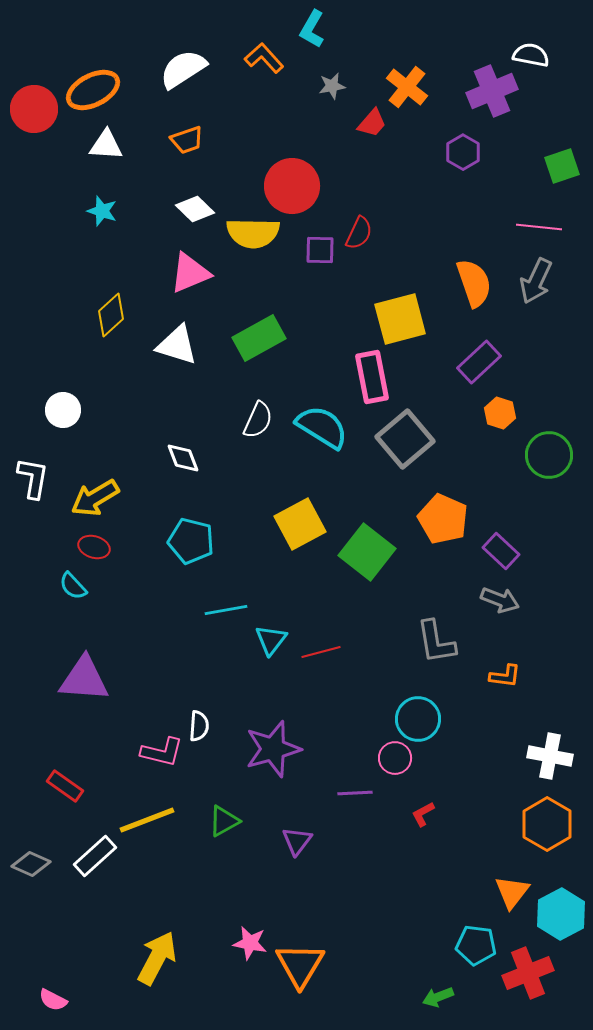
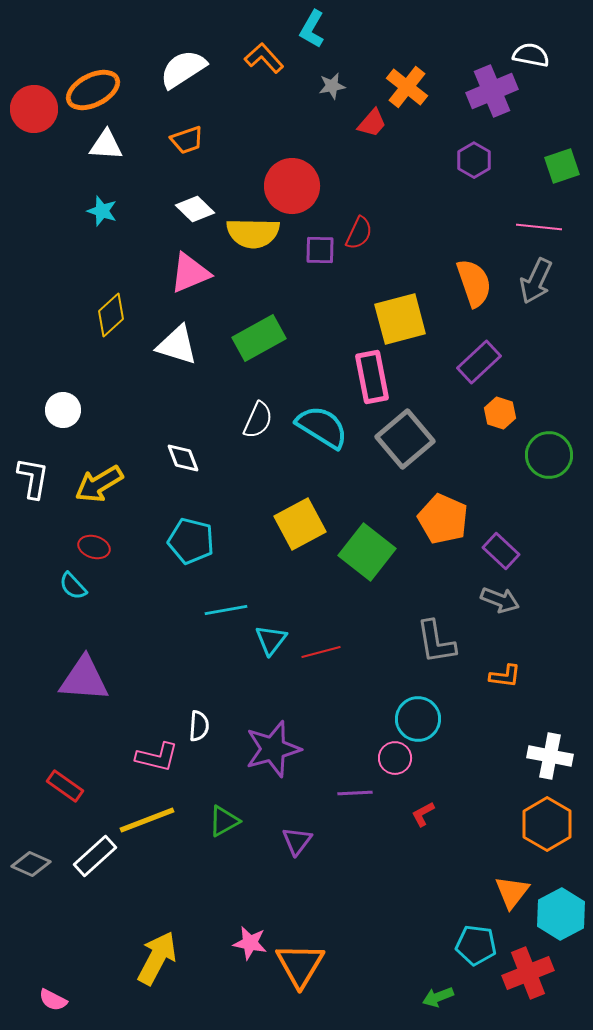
purple hexagon at (463, 152): moved 11 px right, 8 px down
yellow arrow at (95, 498): moved 4 px right, 14 px up
pink L-shape at (162, 752): moved 5 px left, 5 px down
